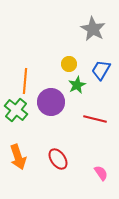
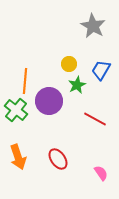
gray star: moved 3 px up
purple circle: moved 2 px left, 1 px up
red line: rotated 15 degrees clockwise
